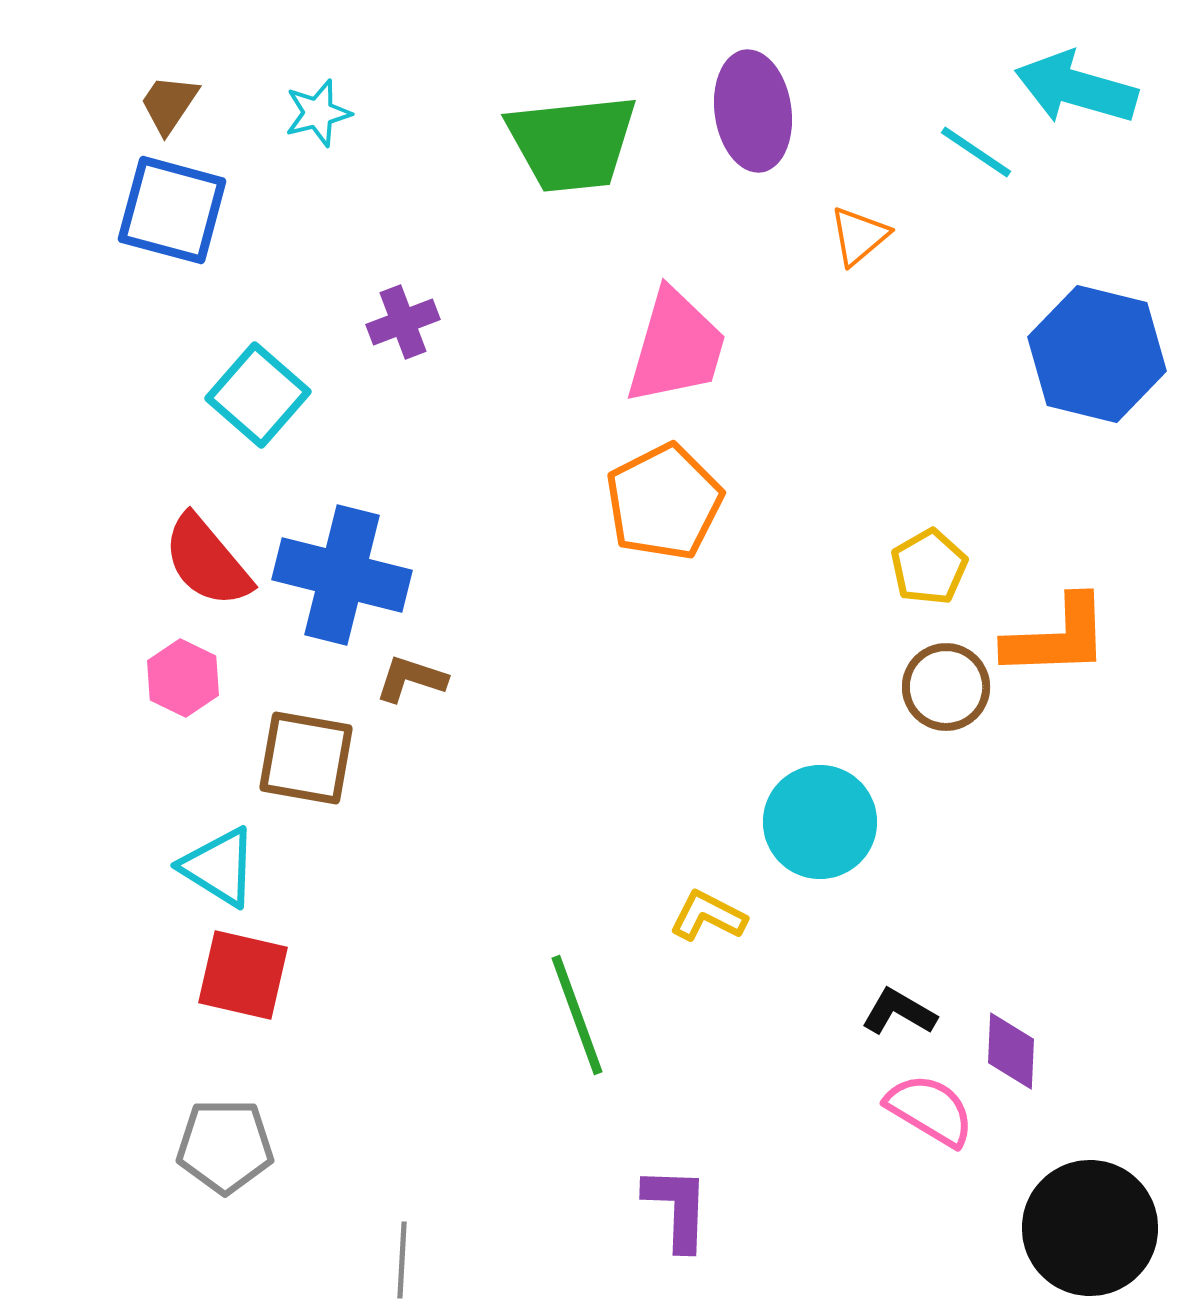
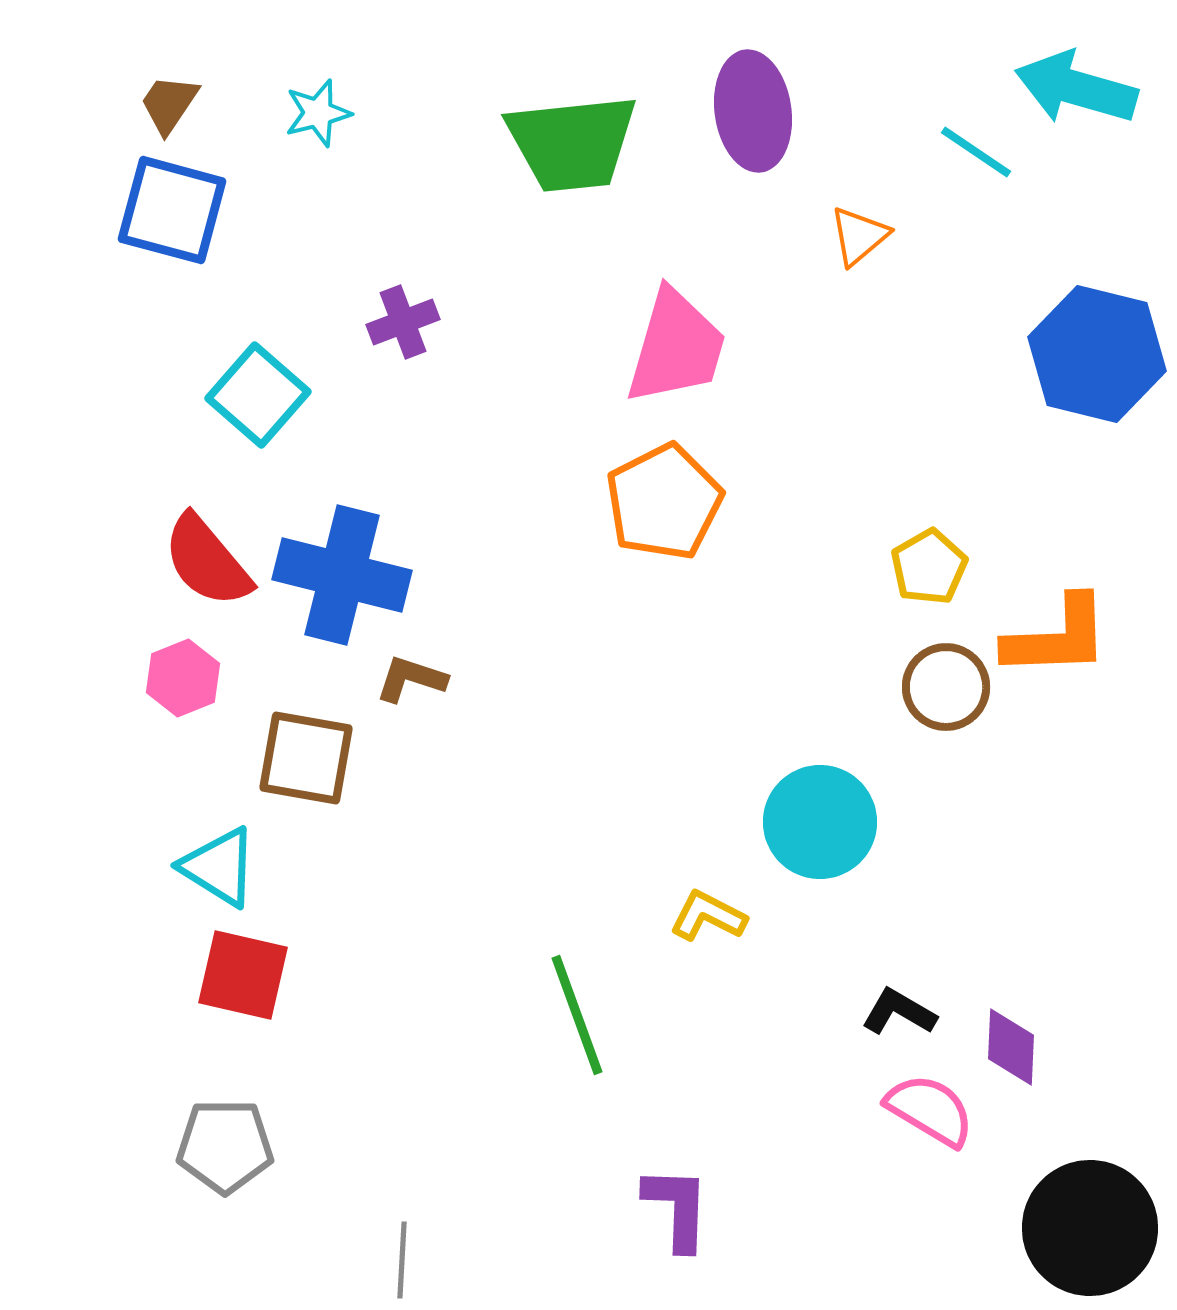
pink hexagon: rotated 12 degrees clockwise
purple diamond: moved 4 px up
